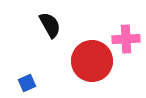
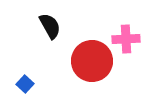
black semicircle: moved 1 px down
blue square: moved 2 px left, 1 px down; rotated 24 degrees counterclockwise
